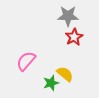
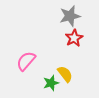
gray star: moved 2 px right; rotated 15 degrees counterclockwise
red star: moved 1 px down
yellow semicircle: rotated 12 degrees clockwise
